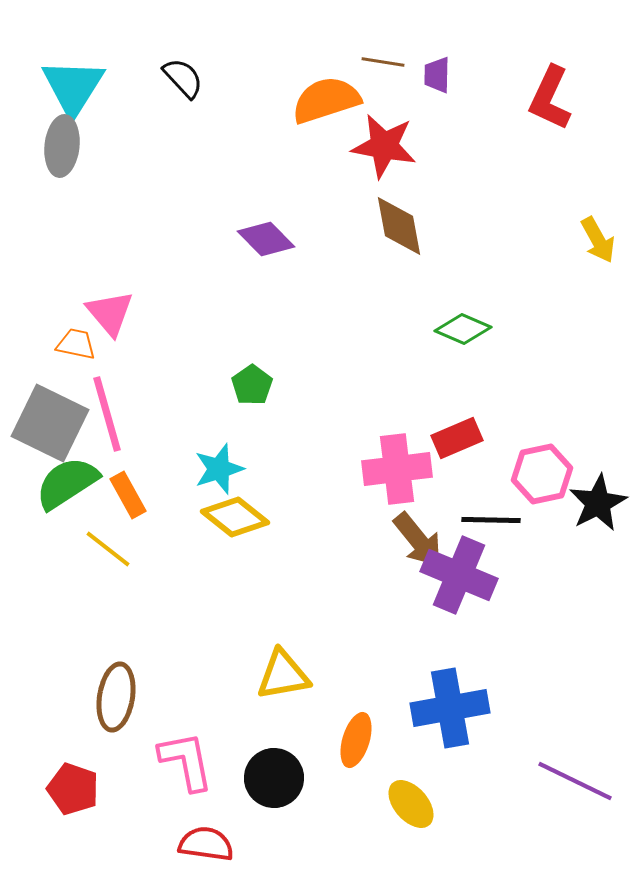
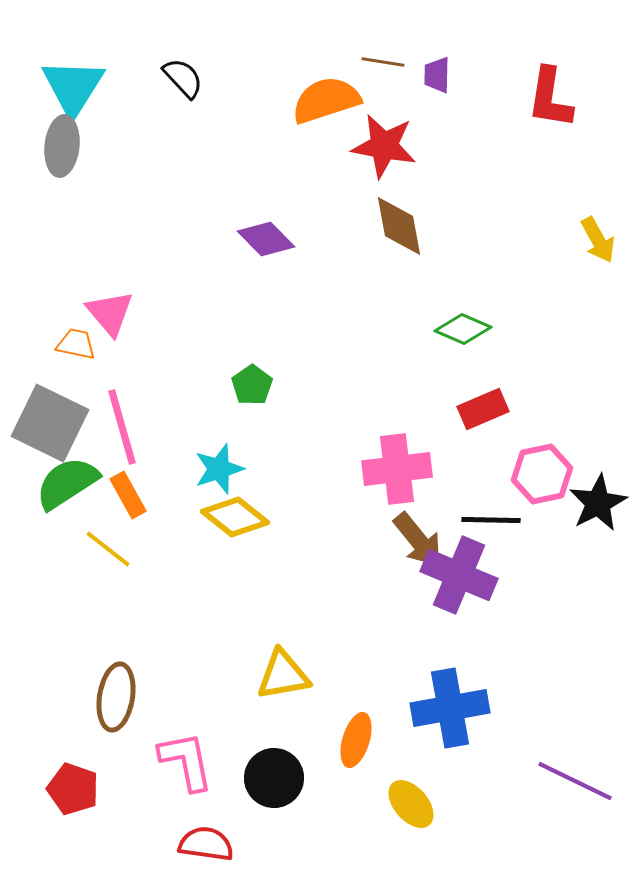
red L-shape: rotated 16 degrees counterclockwise
pink line: moved 15 px right, 13 px down
red rectangle: moved 26 px right, 29 px up
